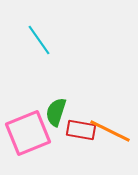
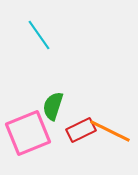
cyan line: moved 5 px up
green semicircle: moved 3 px left, 6 px up
red rectangle: rotated 36 degrees counterclockwise
